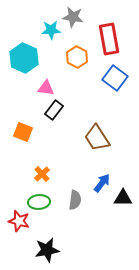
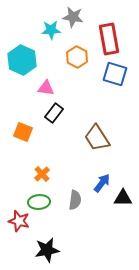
cyan hexagon: moved 2 px left, 2 px down
blue square: moved 4 px up; rotated 20 degrees counterclockwise
black rectangle: moved 3 px down
